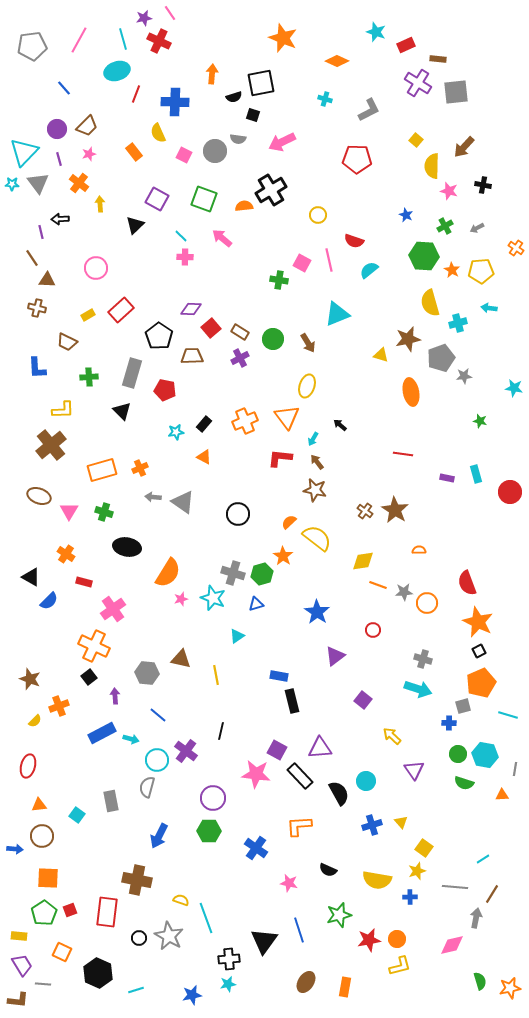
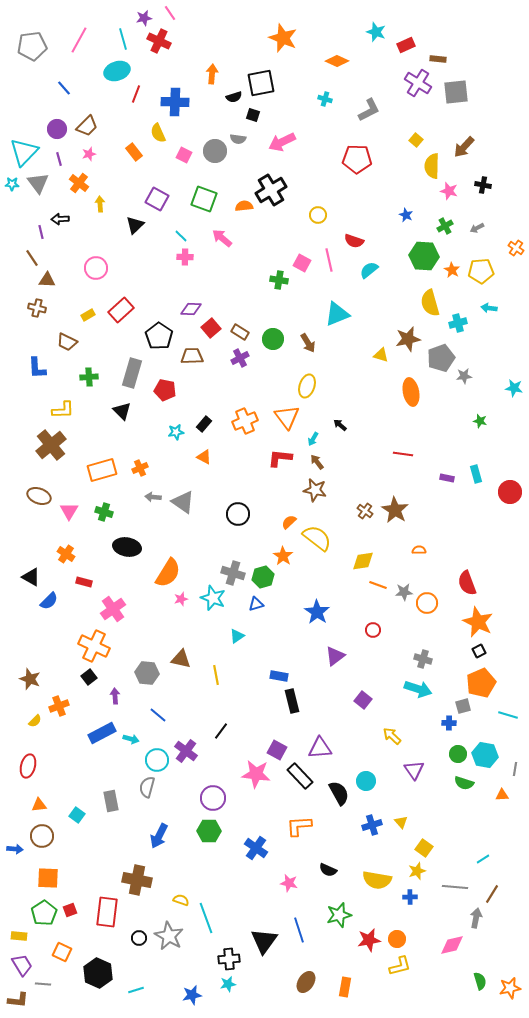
green hexagon at (262, 574): moved 1 px right, 3 px down
black line at (221, 731): rotated 24 degrees clockwise
